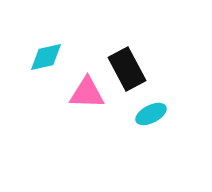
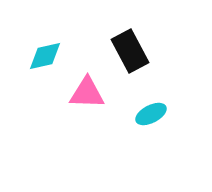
cyan diamond: moved 1 px left, 1 px up
black rectangle: moved 3 px right, 18 px up
